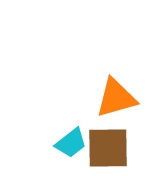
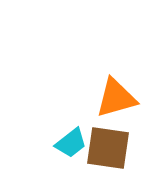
brown square: rotated 9 degrees clockwise
